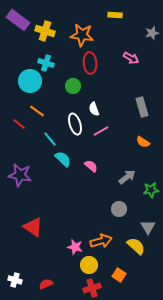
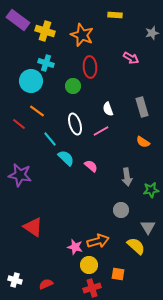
orange star: rotated 15 degrees clockwise
red ellipse: moved 4 px down
cyan circle: moved 1 px right
white semicircle: moved 14 px right
cyan semicircle: moved 3 px right, 1 px up
gray arrow: rotated 120 degrees clockwise
gray circle: moved 2 px right, 1 px down
orange arrow: moved 3 px left
orange square: moved 1 px left, 1 px up; rotated 24 degrees counterclockwise
